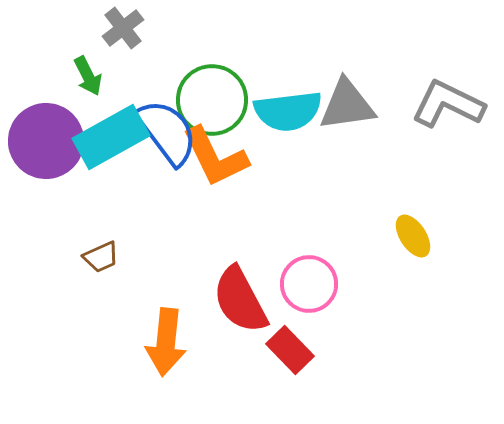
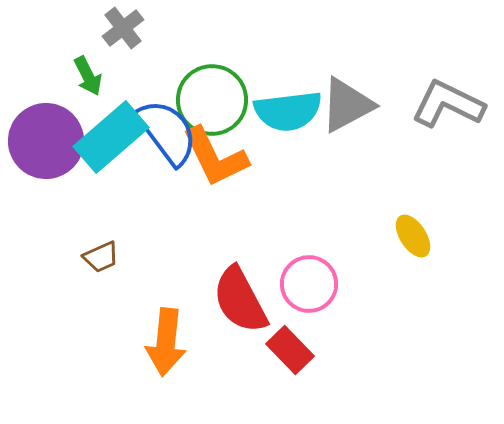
gray triangle: rotated 20 degrees counterclockwise
cyan rectangle: rotated 12 degrees counterclockwise
